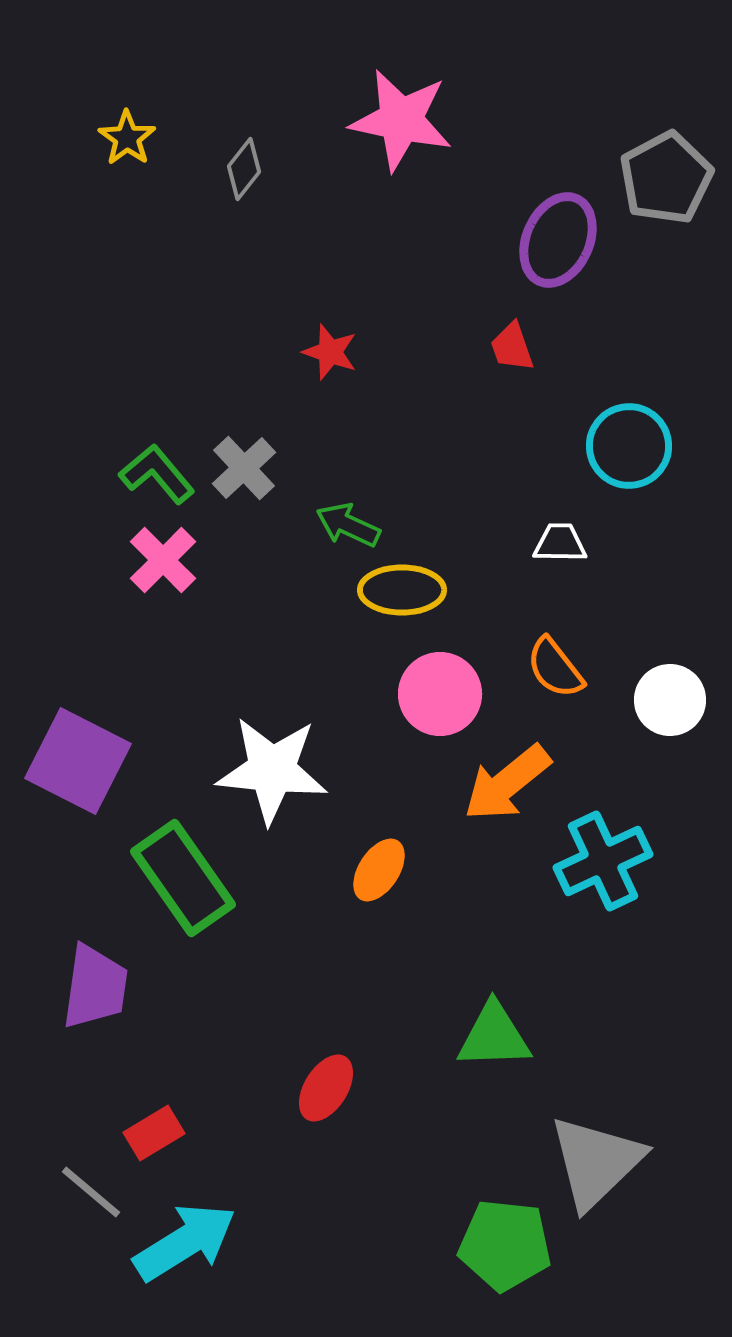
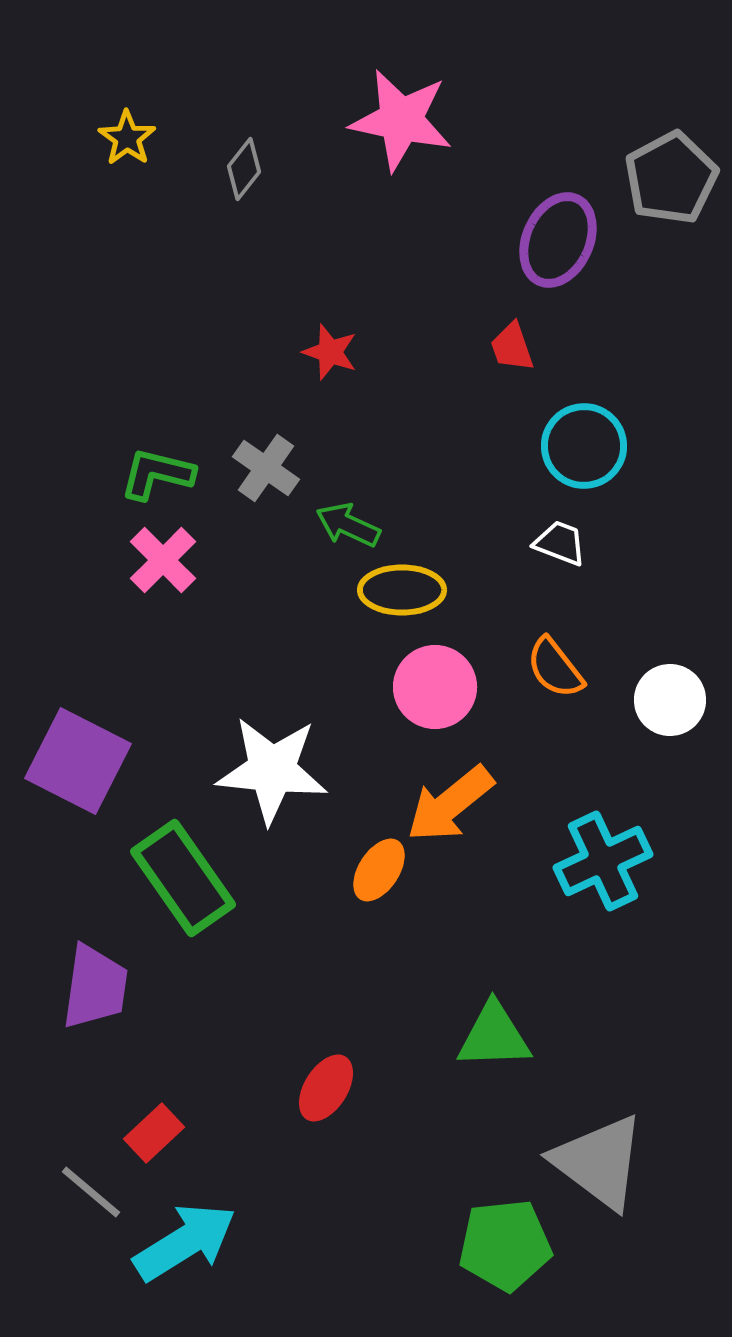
gray pentagon: moved 5 px right
cyan circle: moved 45 px left
gray cross: moved 22 px right; rotated 12 degrees counterclockwise
green L-shape: rotated 36 degrees counterclockwise
white trapezoid: rotated 20 degrees clockwise
pink circle: moved 5 px left, 7 px up
orange arrow: moved 57 px left, 21 px down
red rectangle: rotated 12 degrees counterclockwise
gray triangle: moved 3 px right; rotated 39 degrees counterclockwise
green pentagon: rotated 12 degrees counterclockwise
